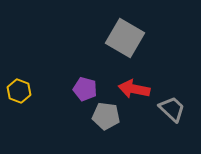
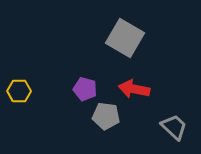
yellow hexagon: rotated 20 degrees counterclockwise
gray trapezoid: moved 2 px right, 18 px down
